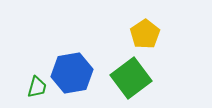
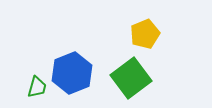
yellow pentagon: rotated 12 degrees clockwise
blue hexagon: rotated 12 degrees counterclockwise
